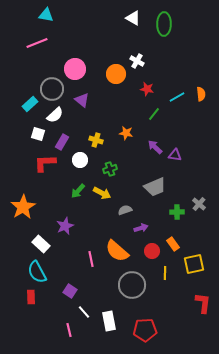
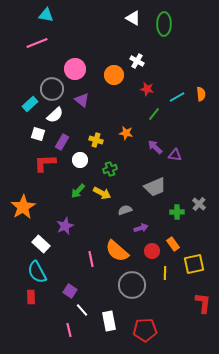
orange circle at (116, 74): moved 2 px left, 1 px down
white line at (84, 312): moved 2 px left, 2 px up
